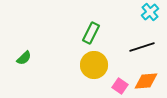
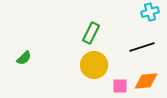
cyan cross: rotated 24 degrees clockwise
pink square: rotated 35 degrees counterclockwise
